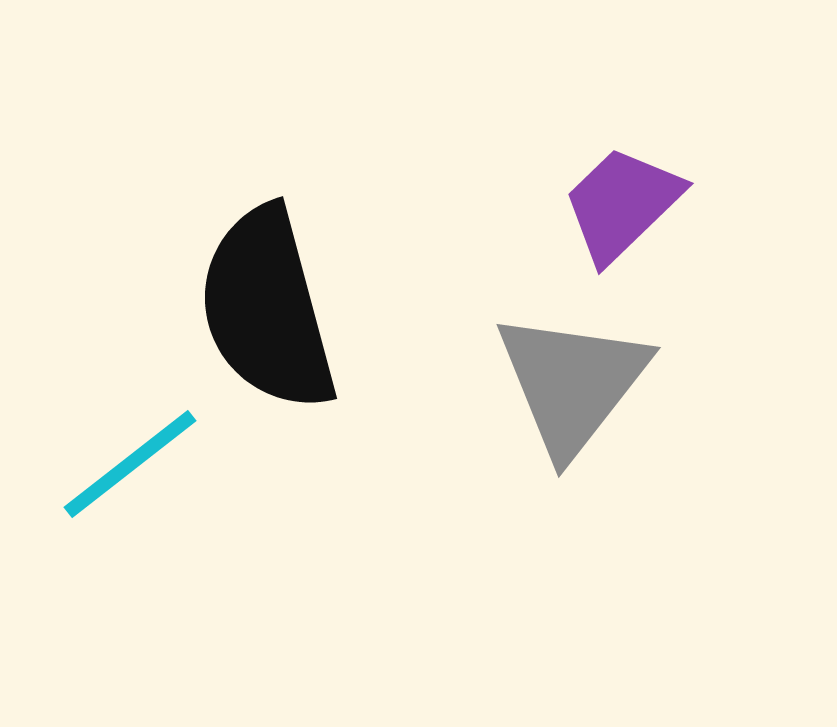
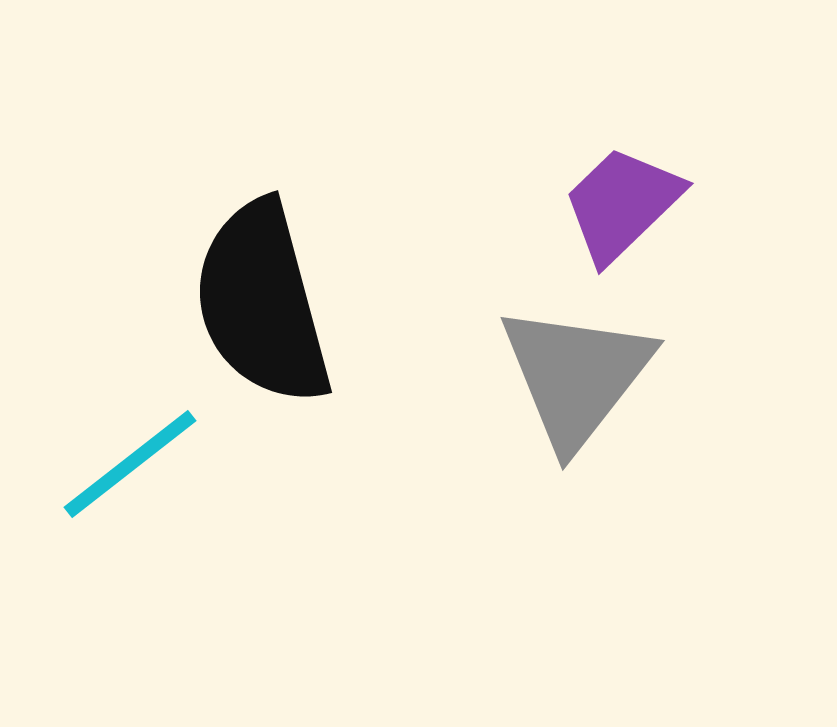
black semicircle: moved 5 px left, 6 px up
gray triangle: moved 4 px right, 7 px up
